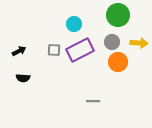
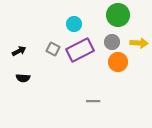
gray square: moved 1 px left, 1 px up; rotated 24 degrees clockwise
